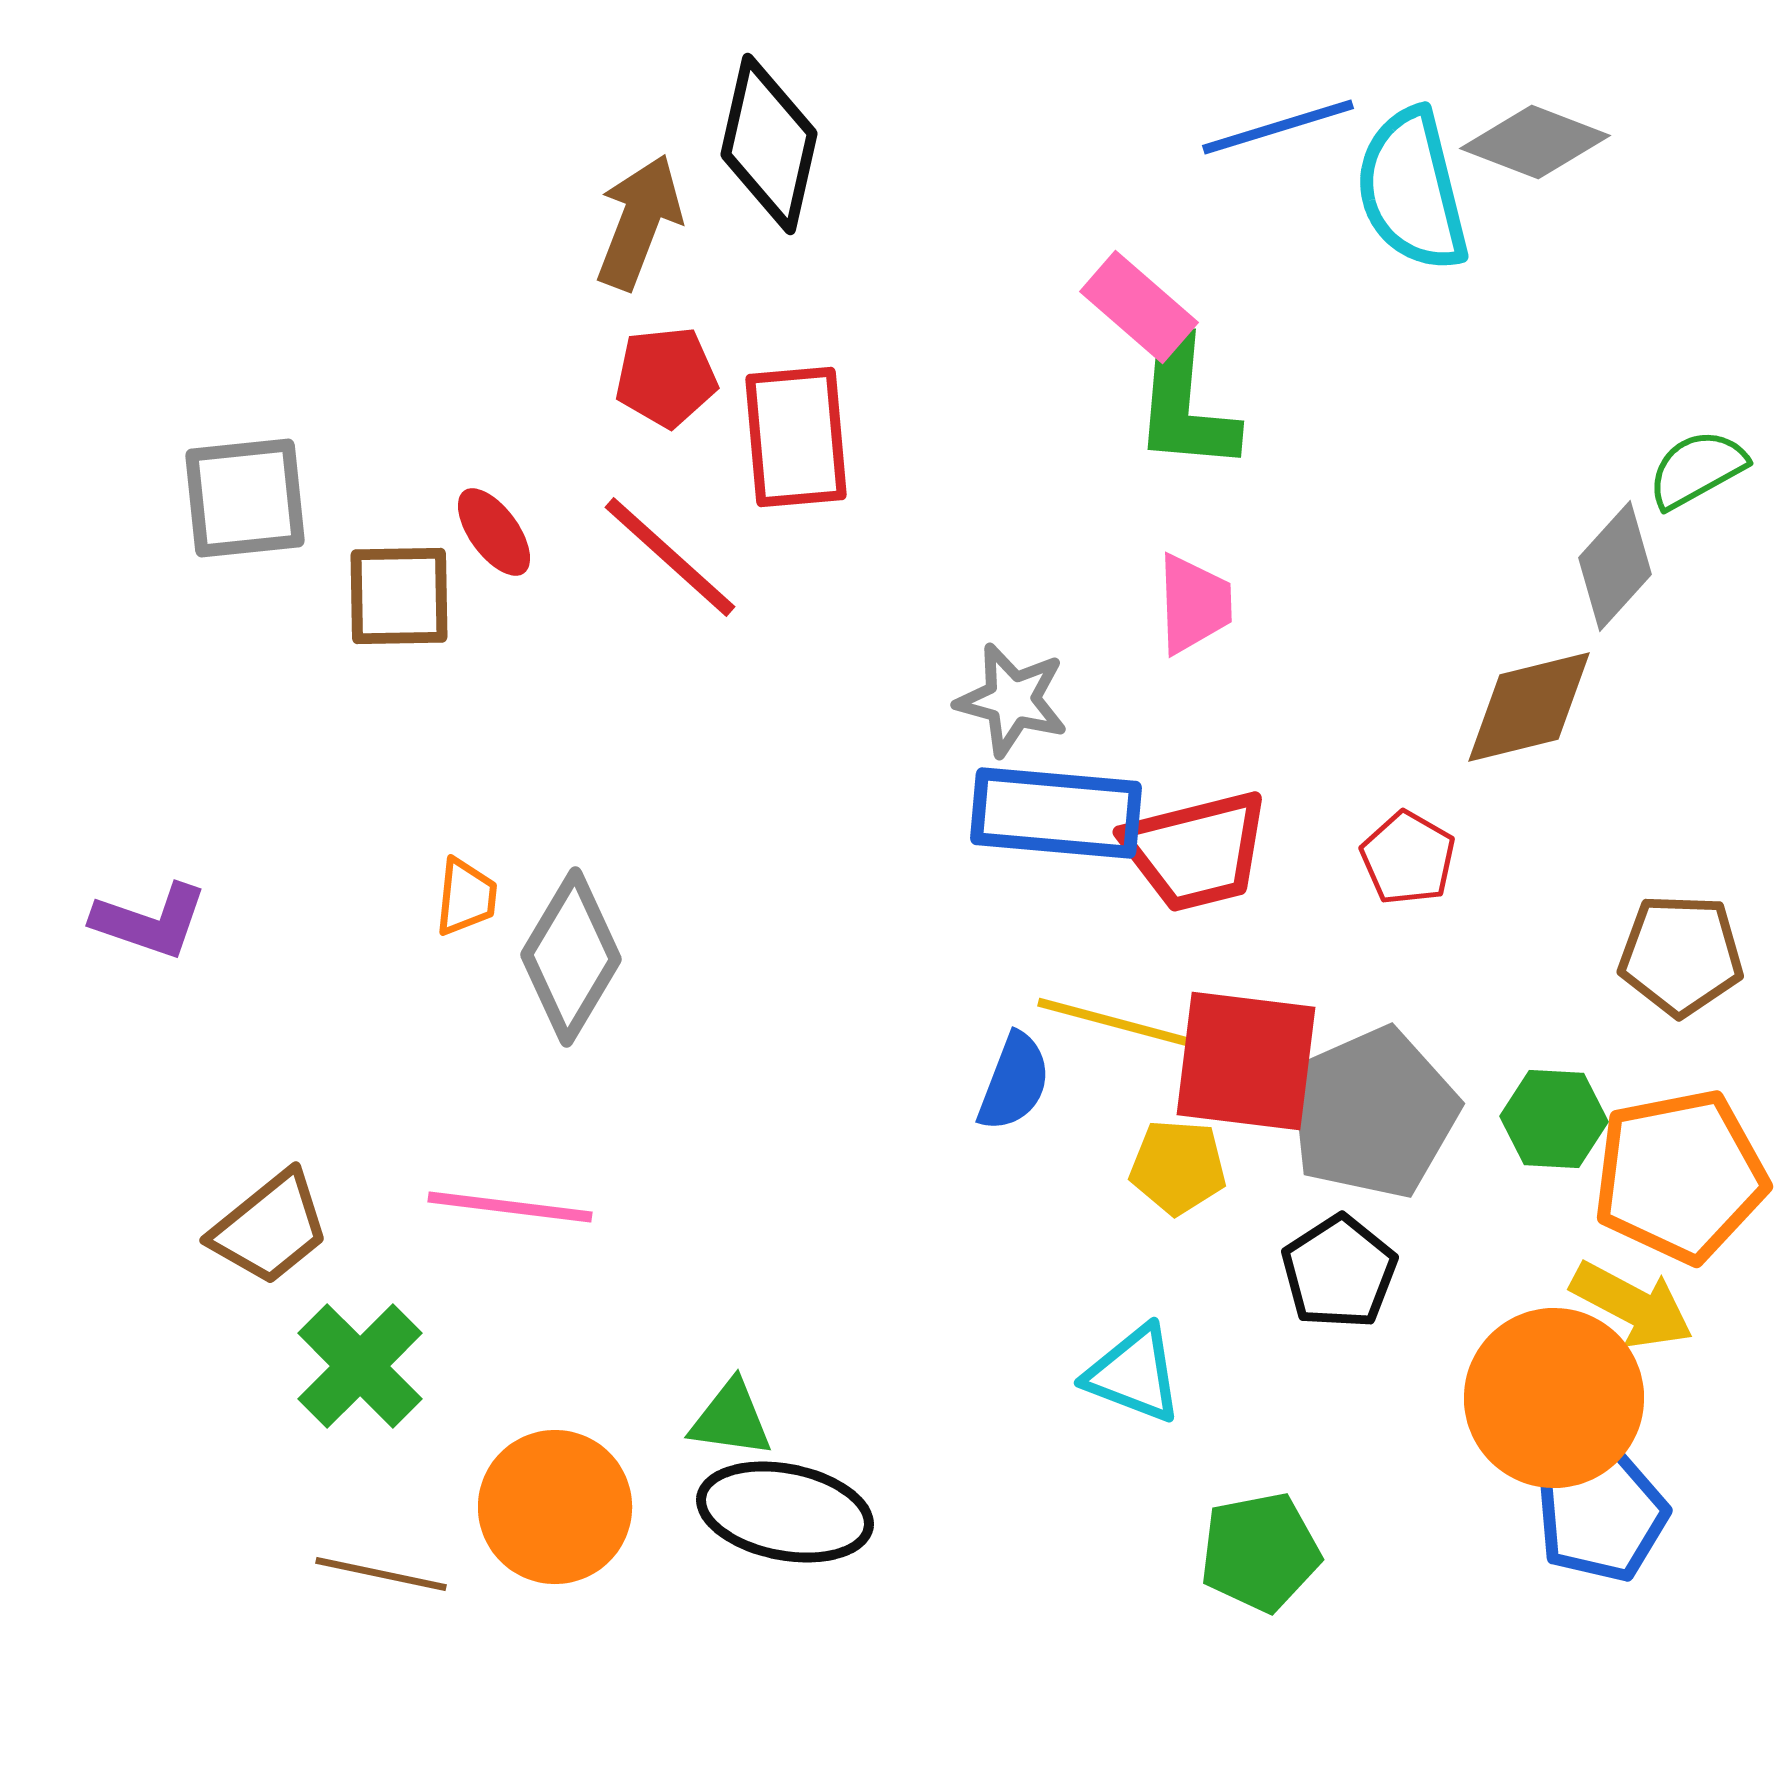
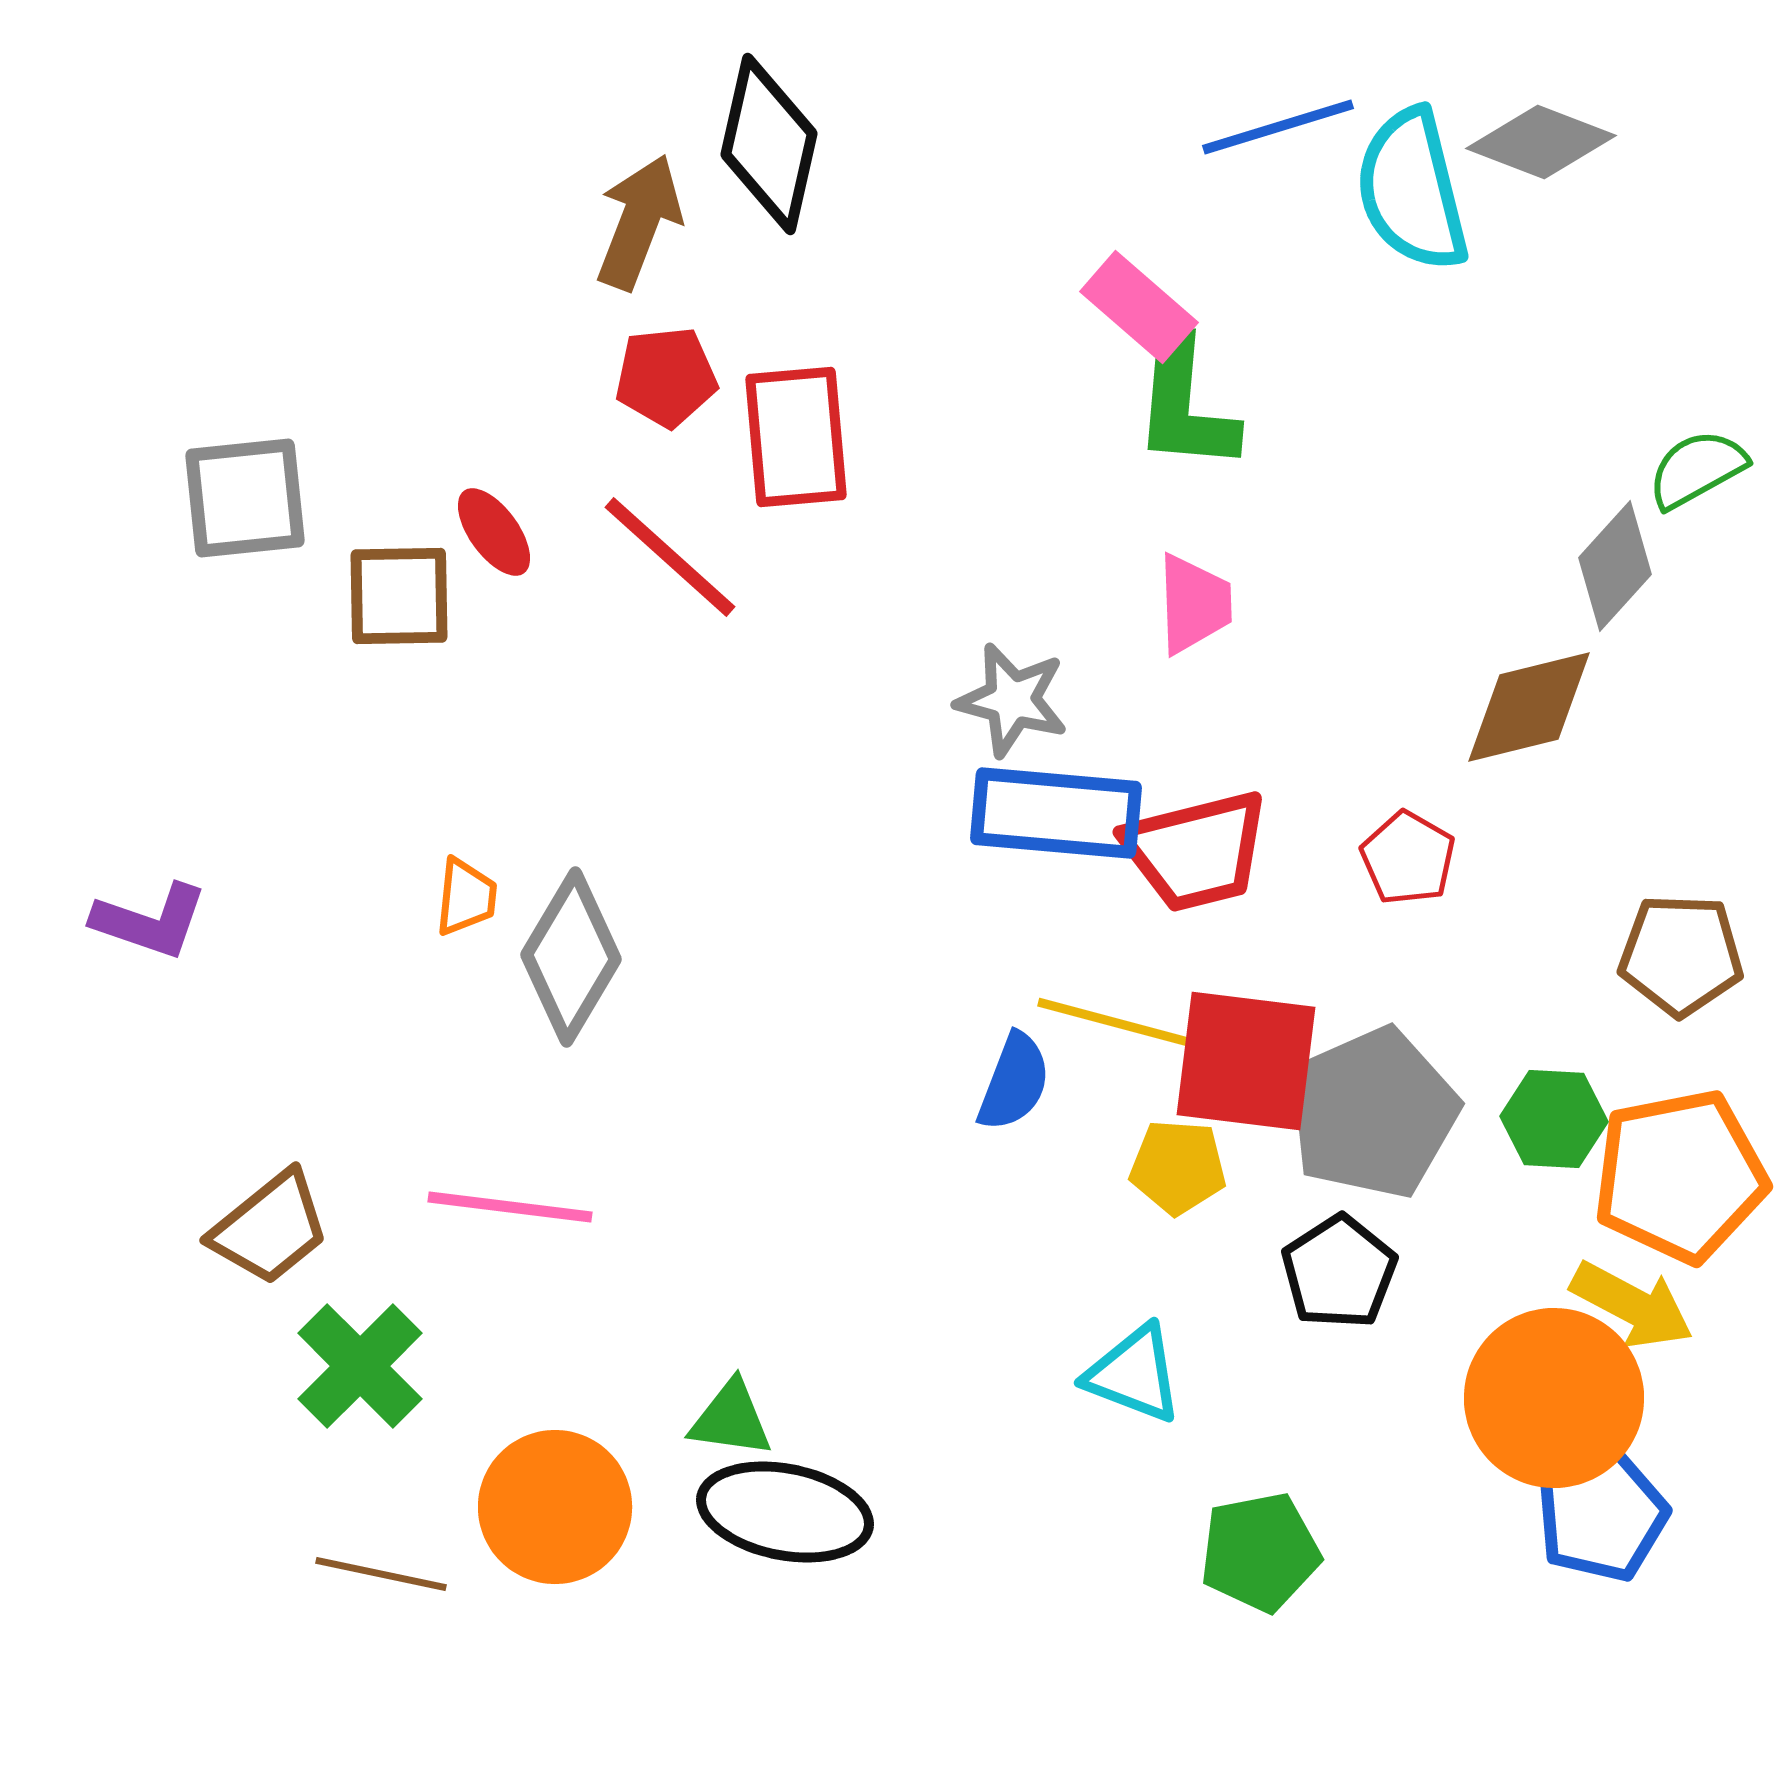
gray diamond at (1535, 142): moved 6 px right
